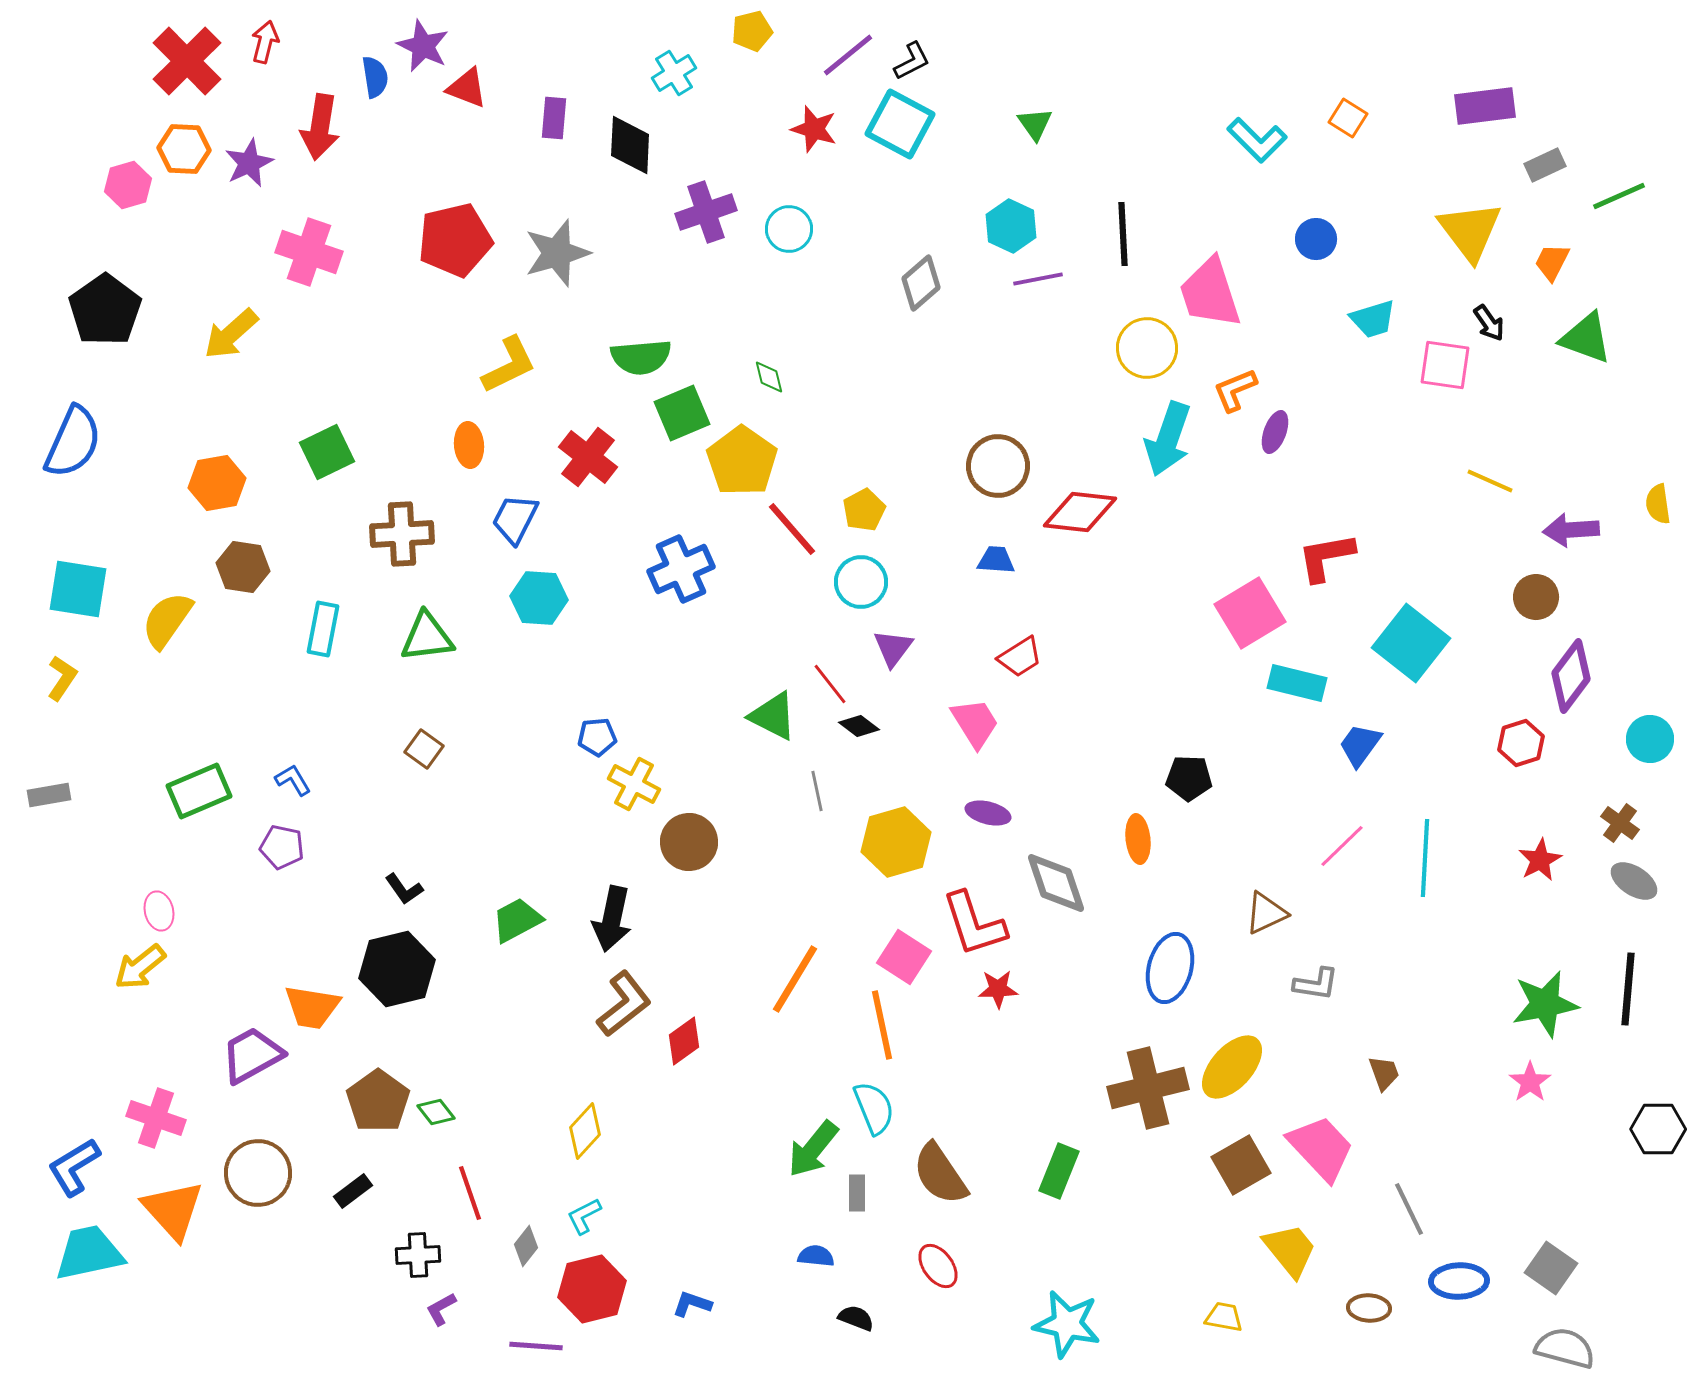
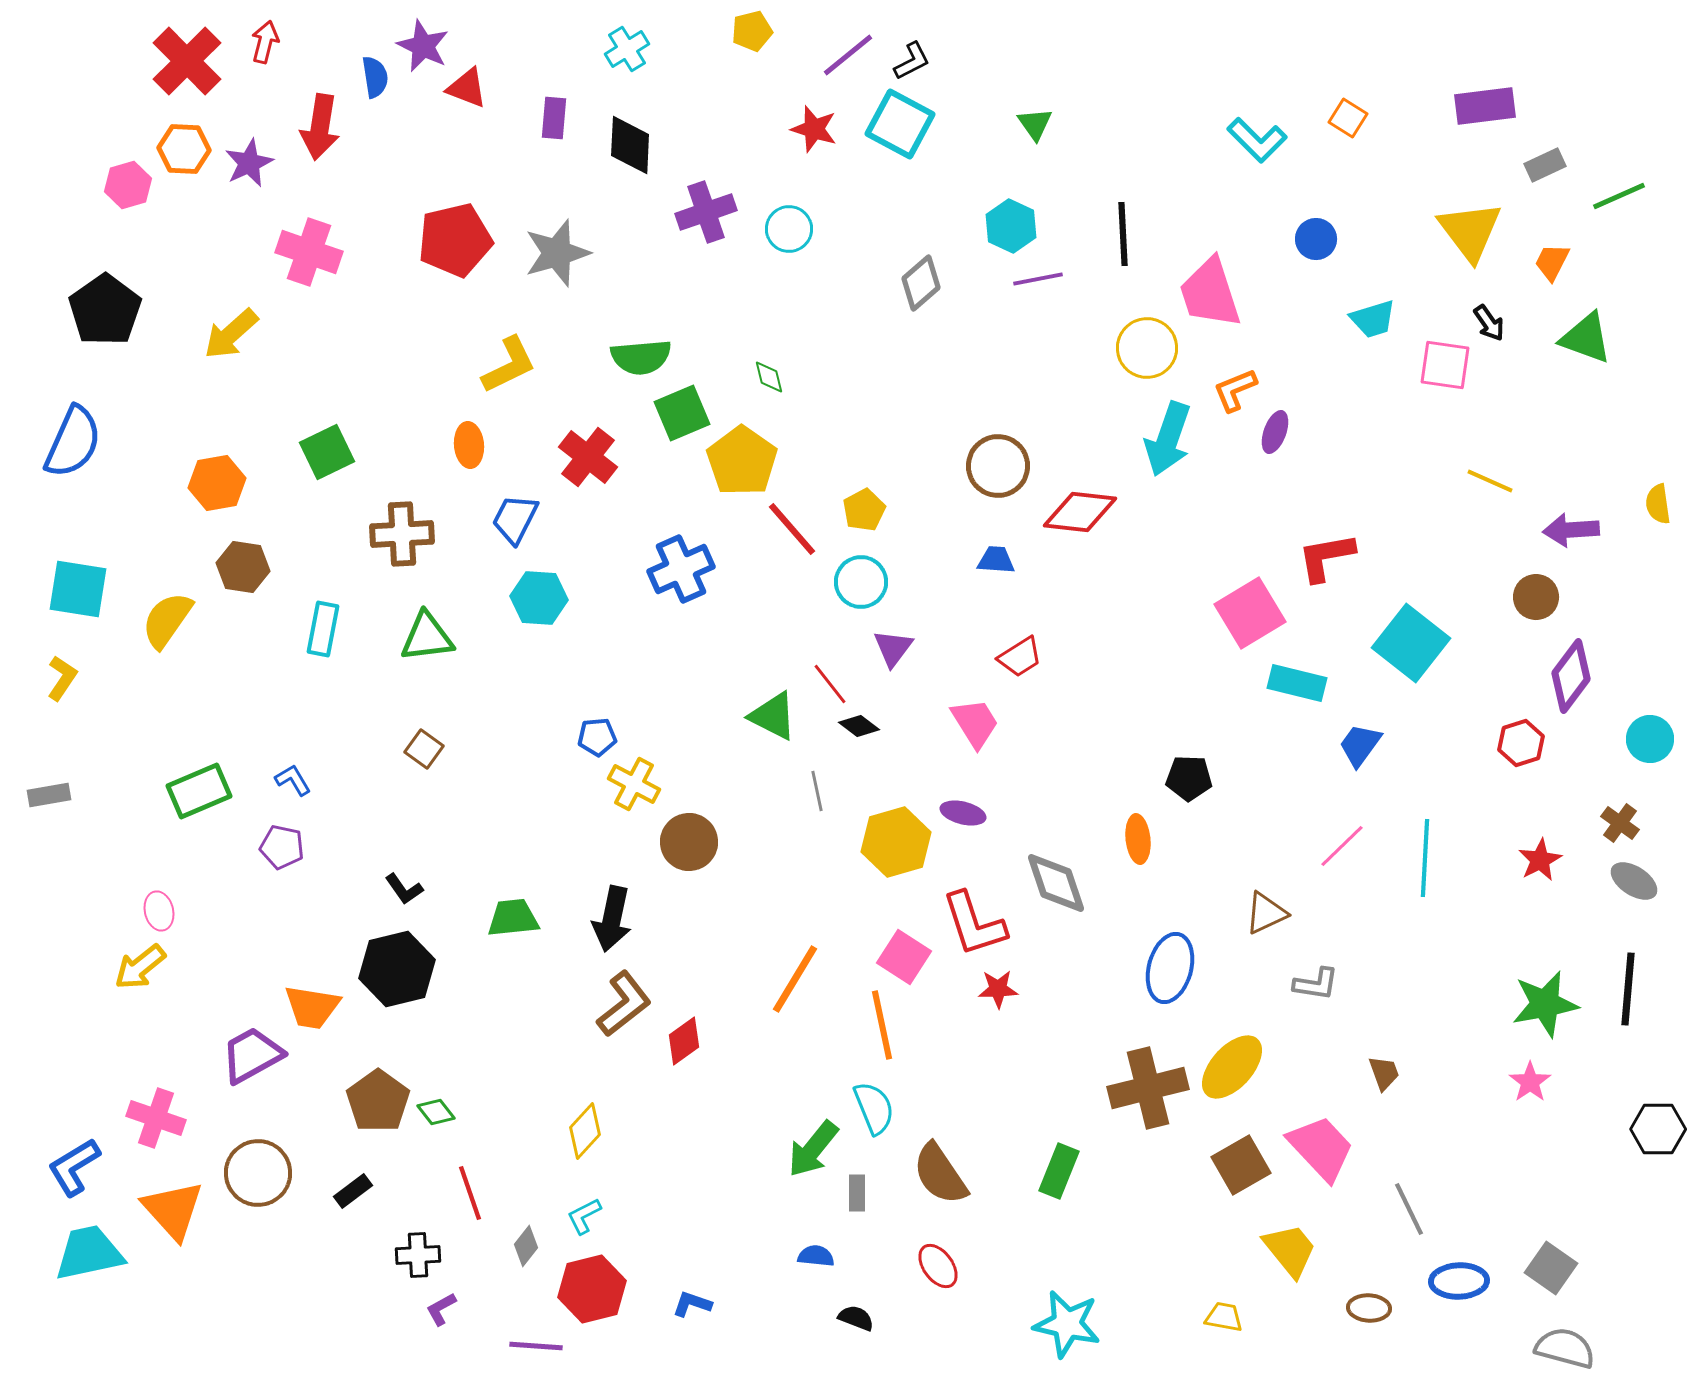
cyan cross at (674, 73): moved 47 px left, 24 px up
purple ellipse at (988, 813): moved 25 px left
green trapezoid at (517, 920): moved 4 px left, 2 px up; rotated 22 degrees clockwise
